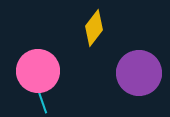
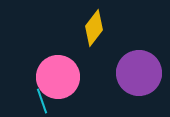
pink circle: moved 20 px right, 6 px down
